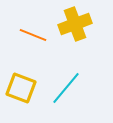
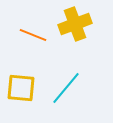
yellow square: rotated 16 degrees counterclockwise
